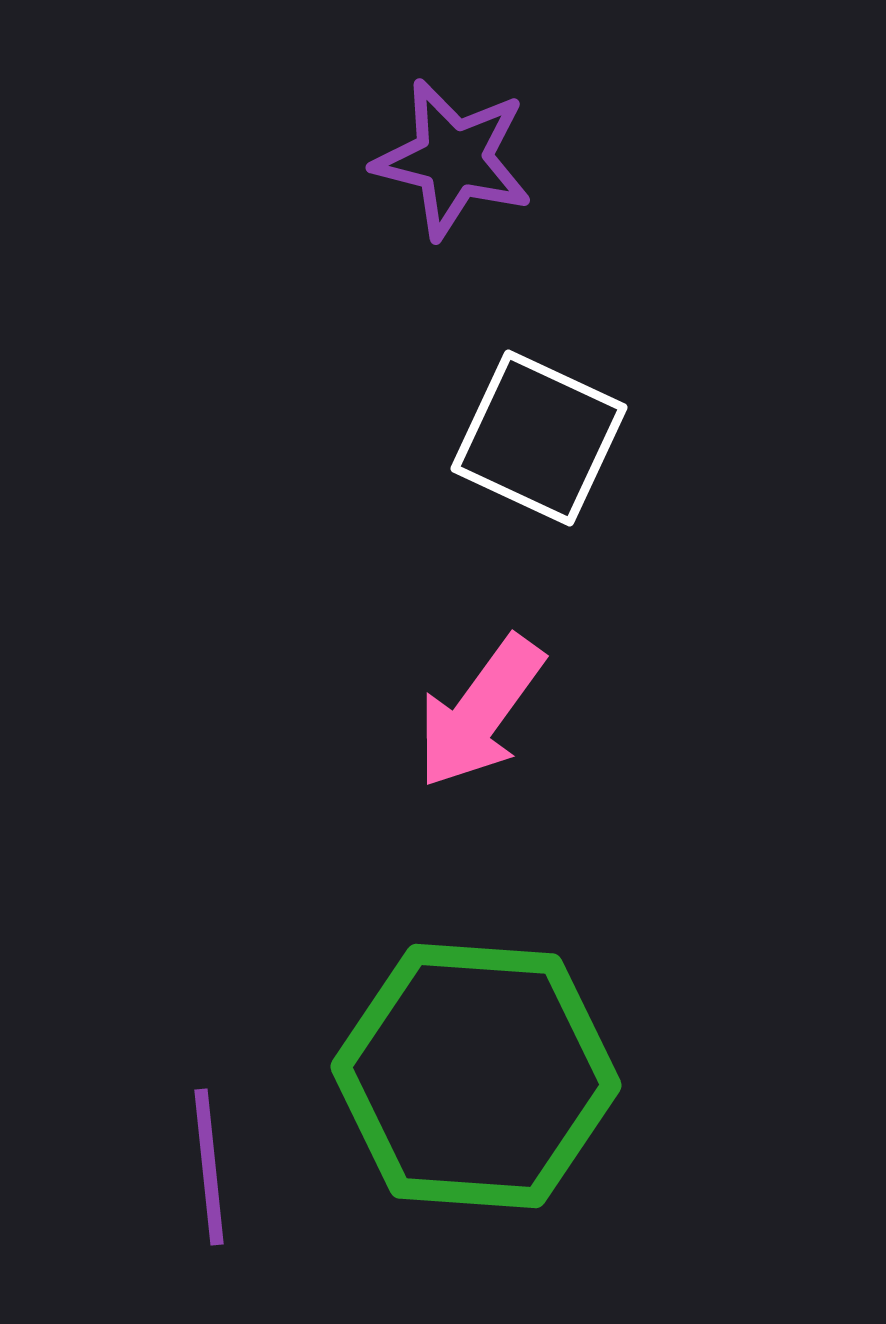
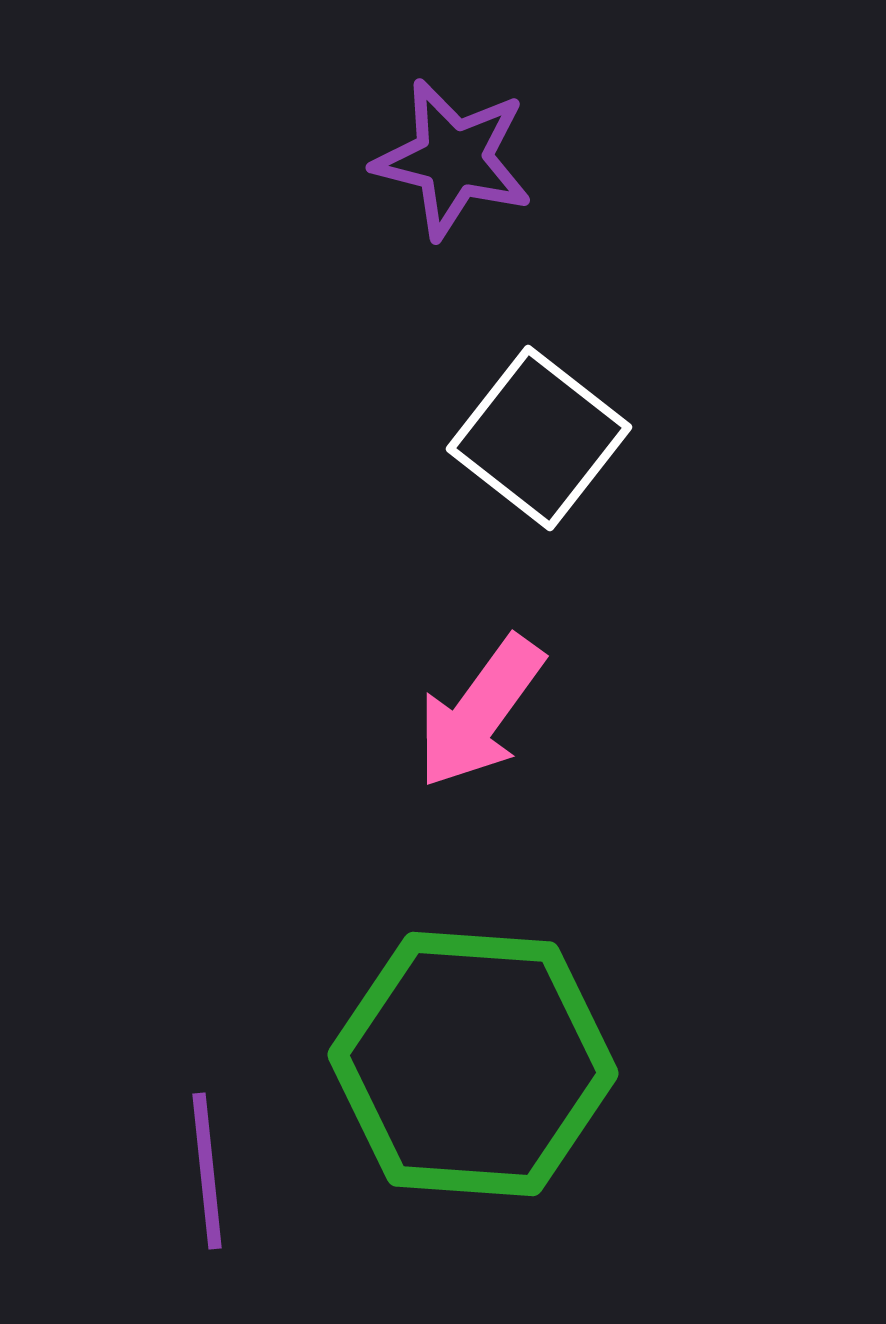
white square: rotated 13 degrees clockwise
green hexagon: moved 3 px left, 12 px up
purple line: moved 2 px left, 4 px down
